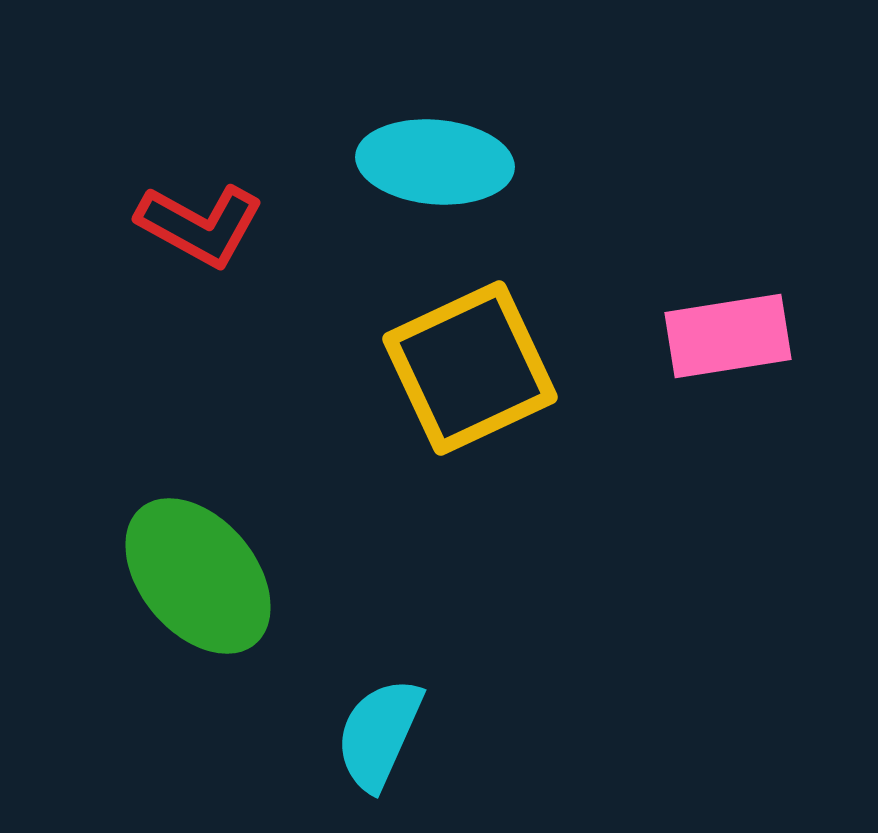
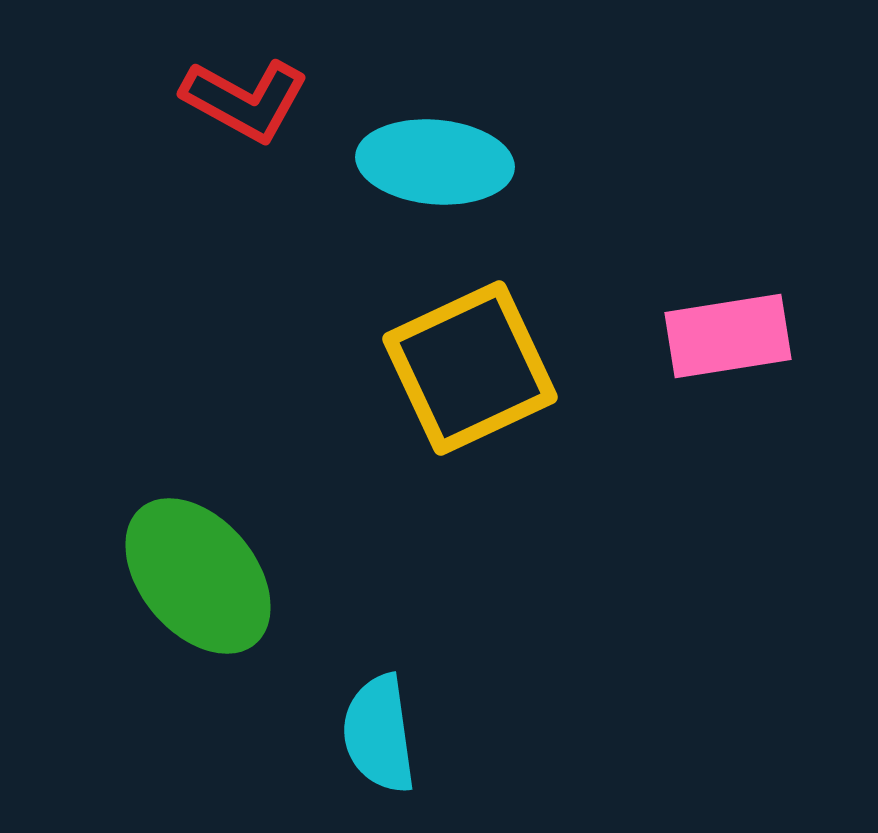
red L-shape: moved 45 px right, 125 px up
cyan semicircle: rotated 32 degrees counterclockwise
